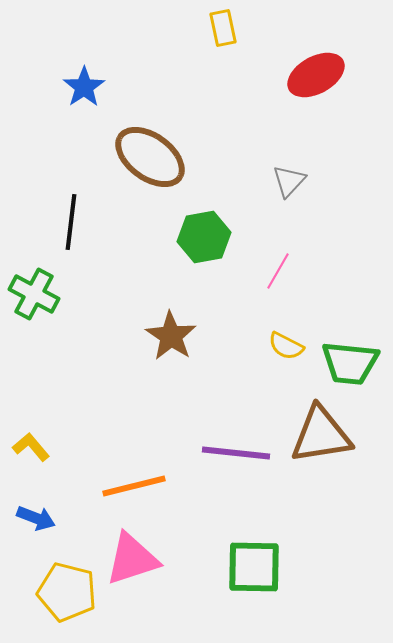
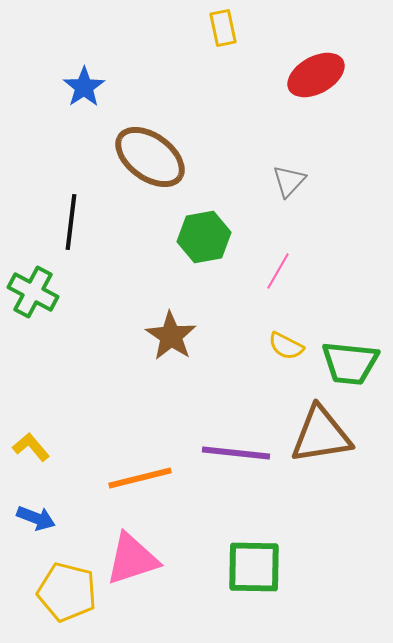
green cross: moved 1 px left, 2 px up
orange line: moved 6 px right, 8 px up
